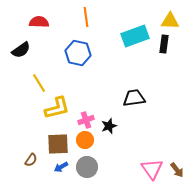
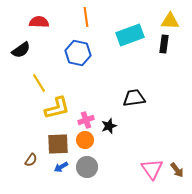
cyan rectangle: moved 5 px left, 1 px up
